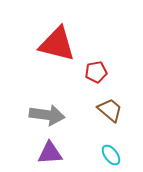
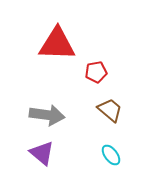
red triangle: rotated 12 degrees counterclockwise
purple triangle: moved 8 px left; rotated 44 degrees clockwise
